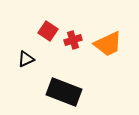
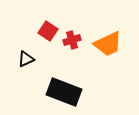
red cross: moved 1 px left
